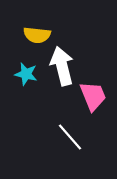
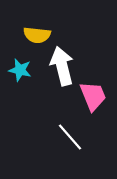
cyan star: moved 6 px left, 4 px up
